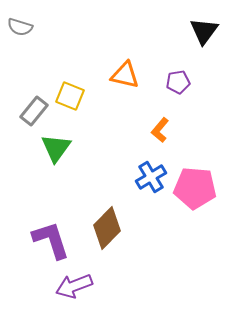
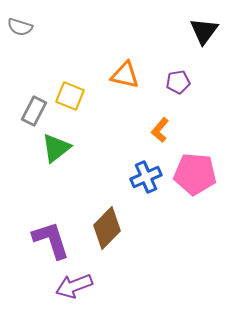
gray rectangle: rotated 12 degrees counterclockwise
green triangle: rotated 16 degrees clockwise
blue cross: moved 5 px left; rotated 8 degrees clockwise
pink pentagon: moved 14 px up
